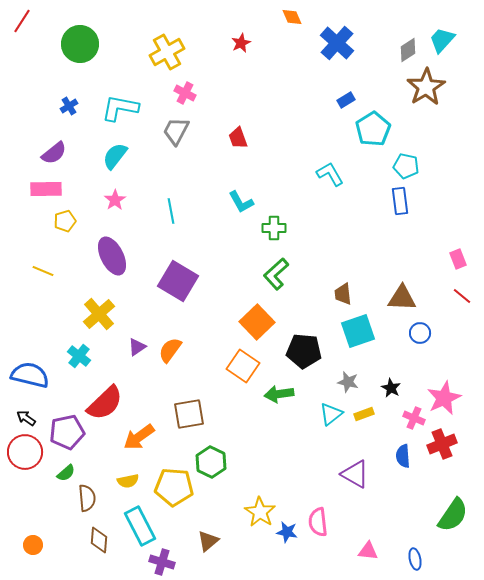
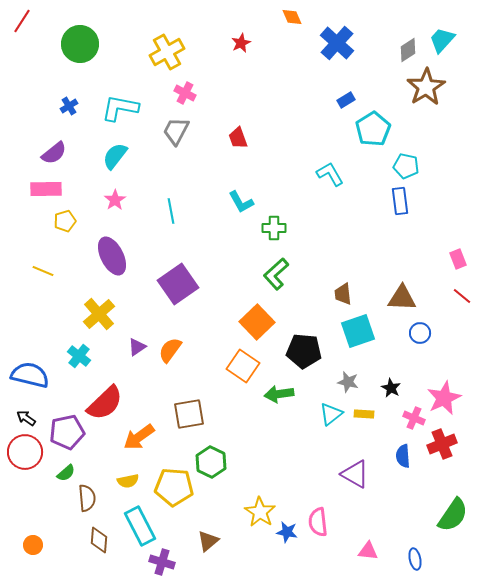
purple square at (178, 281): moved 3 px down; rotated 24 degrees clockwise
yellow rectangle at (364, 414): rotated 24 degrees clockwise
